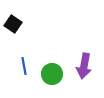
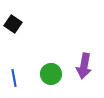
blue line: moved 10 px left, 12 px down
green circle: moved 1 px left
